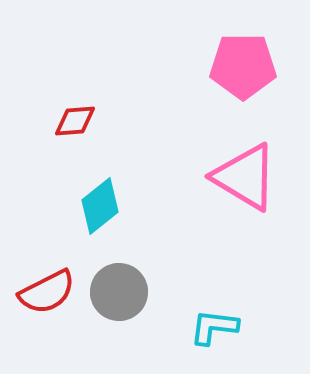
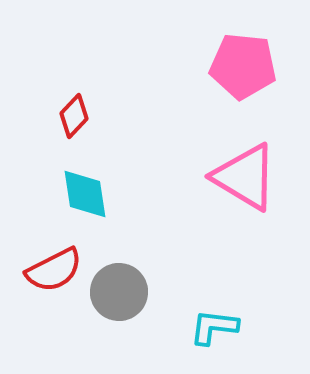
pink pentagon: rotated 6 degrees clockwise
red diamond: moved 1 px left, 5 px up; rotated 42 degrees counterclockwise
cyan diamond: moved 15 px left, 12 px up; rotated 60 degrees counterclockwise
red semicircle: moved 7 px right, 22 px up
